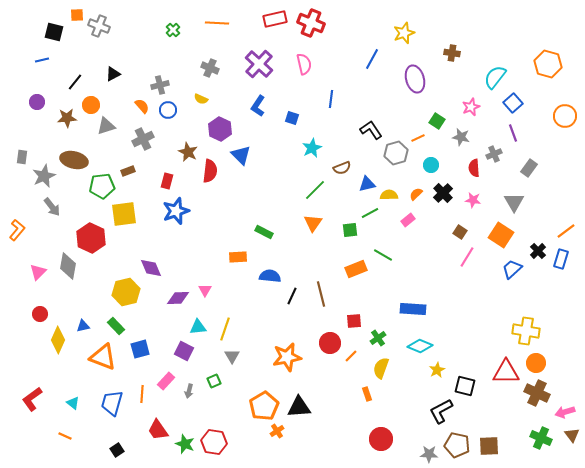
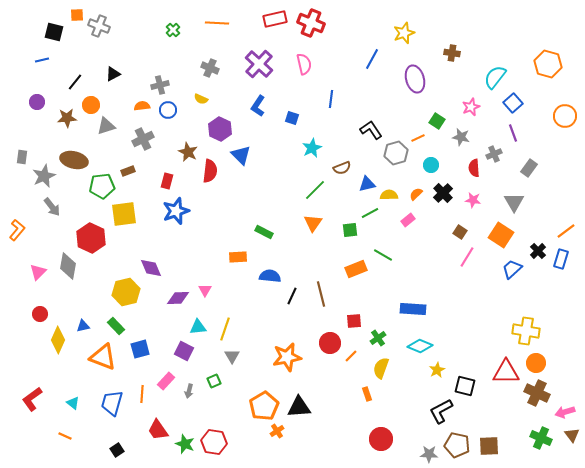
orange semicircle at (142, 106): rotated 56 degrees counterclockwise
